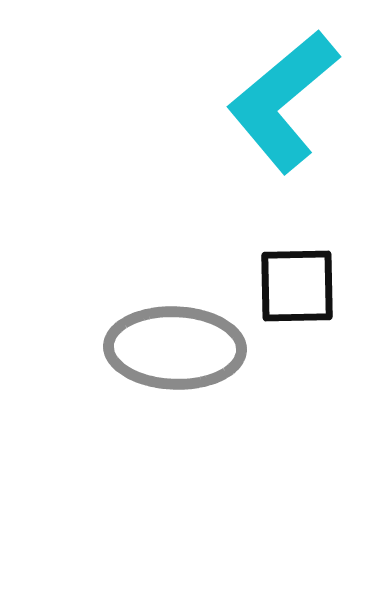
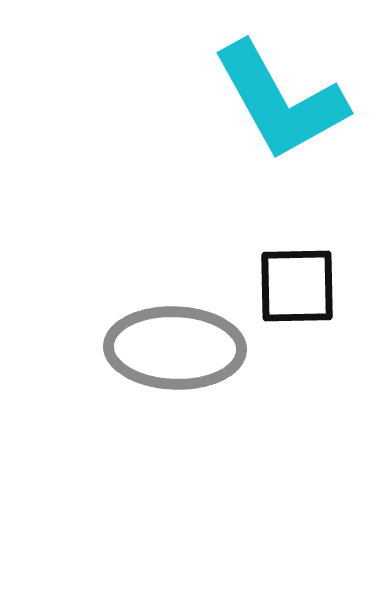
cyan L-shape: moved 3 px left; rotated 79 degrees counterclockwise
